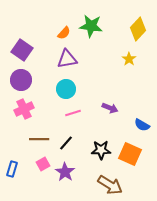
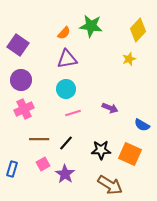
yellow diamond: moved 1 px down
purple square: moved 4 px left, 5 px up
yellow star: rotated 16 degrees clockwise
purple star: moved 2 px down
